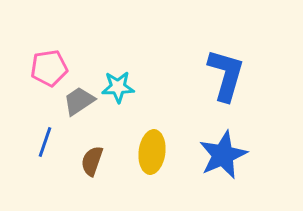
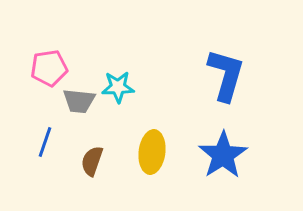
gray trapezoid: rotated 140 degrees counterclockwise
blue star: rotated 9 degrees counterclockwise
